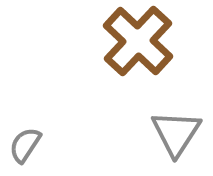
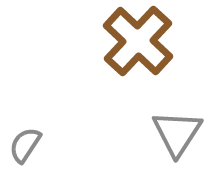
gray triangle: moved 1 px right
